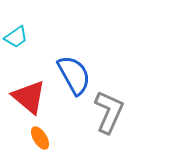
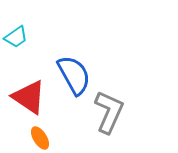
red triangle: rotated 6 degrees counterclockwise
